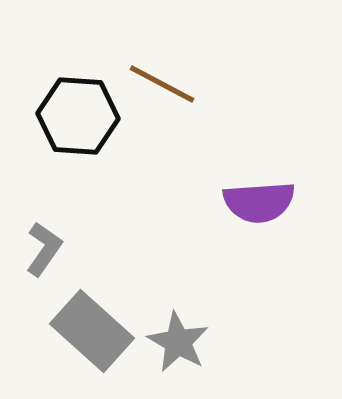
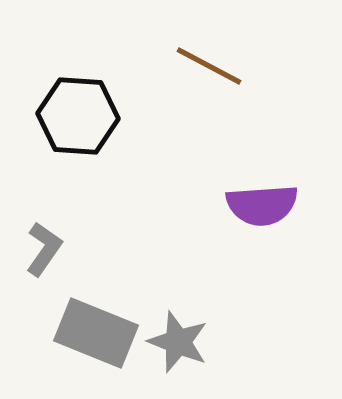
brown line: moved 47 px right, 18 px up
purple semicircle: moved 3 px right, 3 px down
gray rectangle: moved 4 px right, 2 px down; rotated 20 degrees counterclockwise
gray star: rotated 8 degrees counterclockwise
